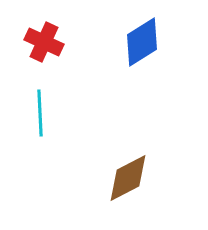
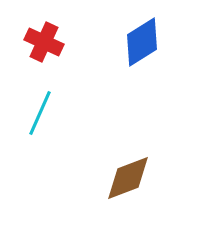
cyan line: rotated 27 degrees clockwise
brown diamond: rotated 6 degrees clockwise
